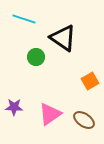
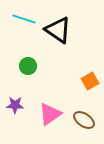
black triangle: moved 5 px left, 8 px up
green circle: moved 8 px left, 9 px down
purple star: moved 1 px right, 2 px up
